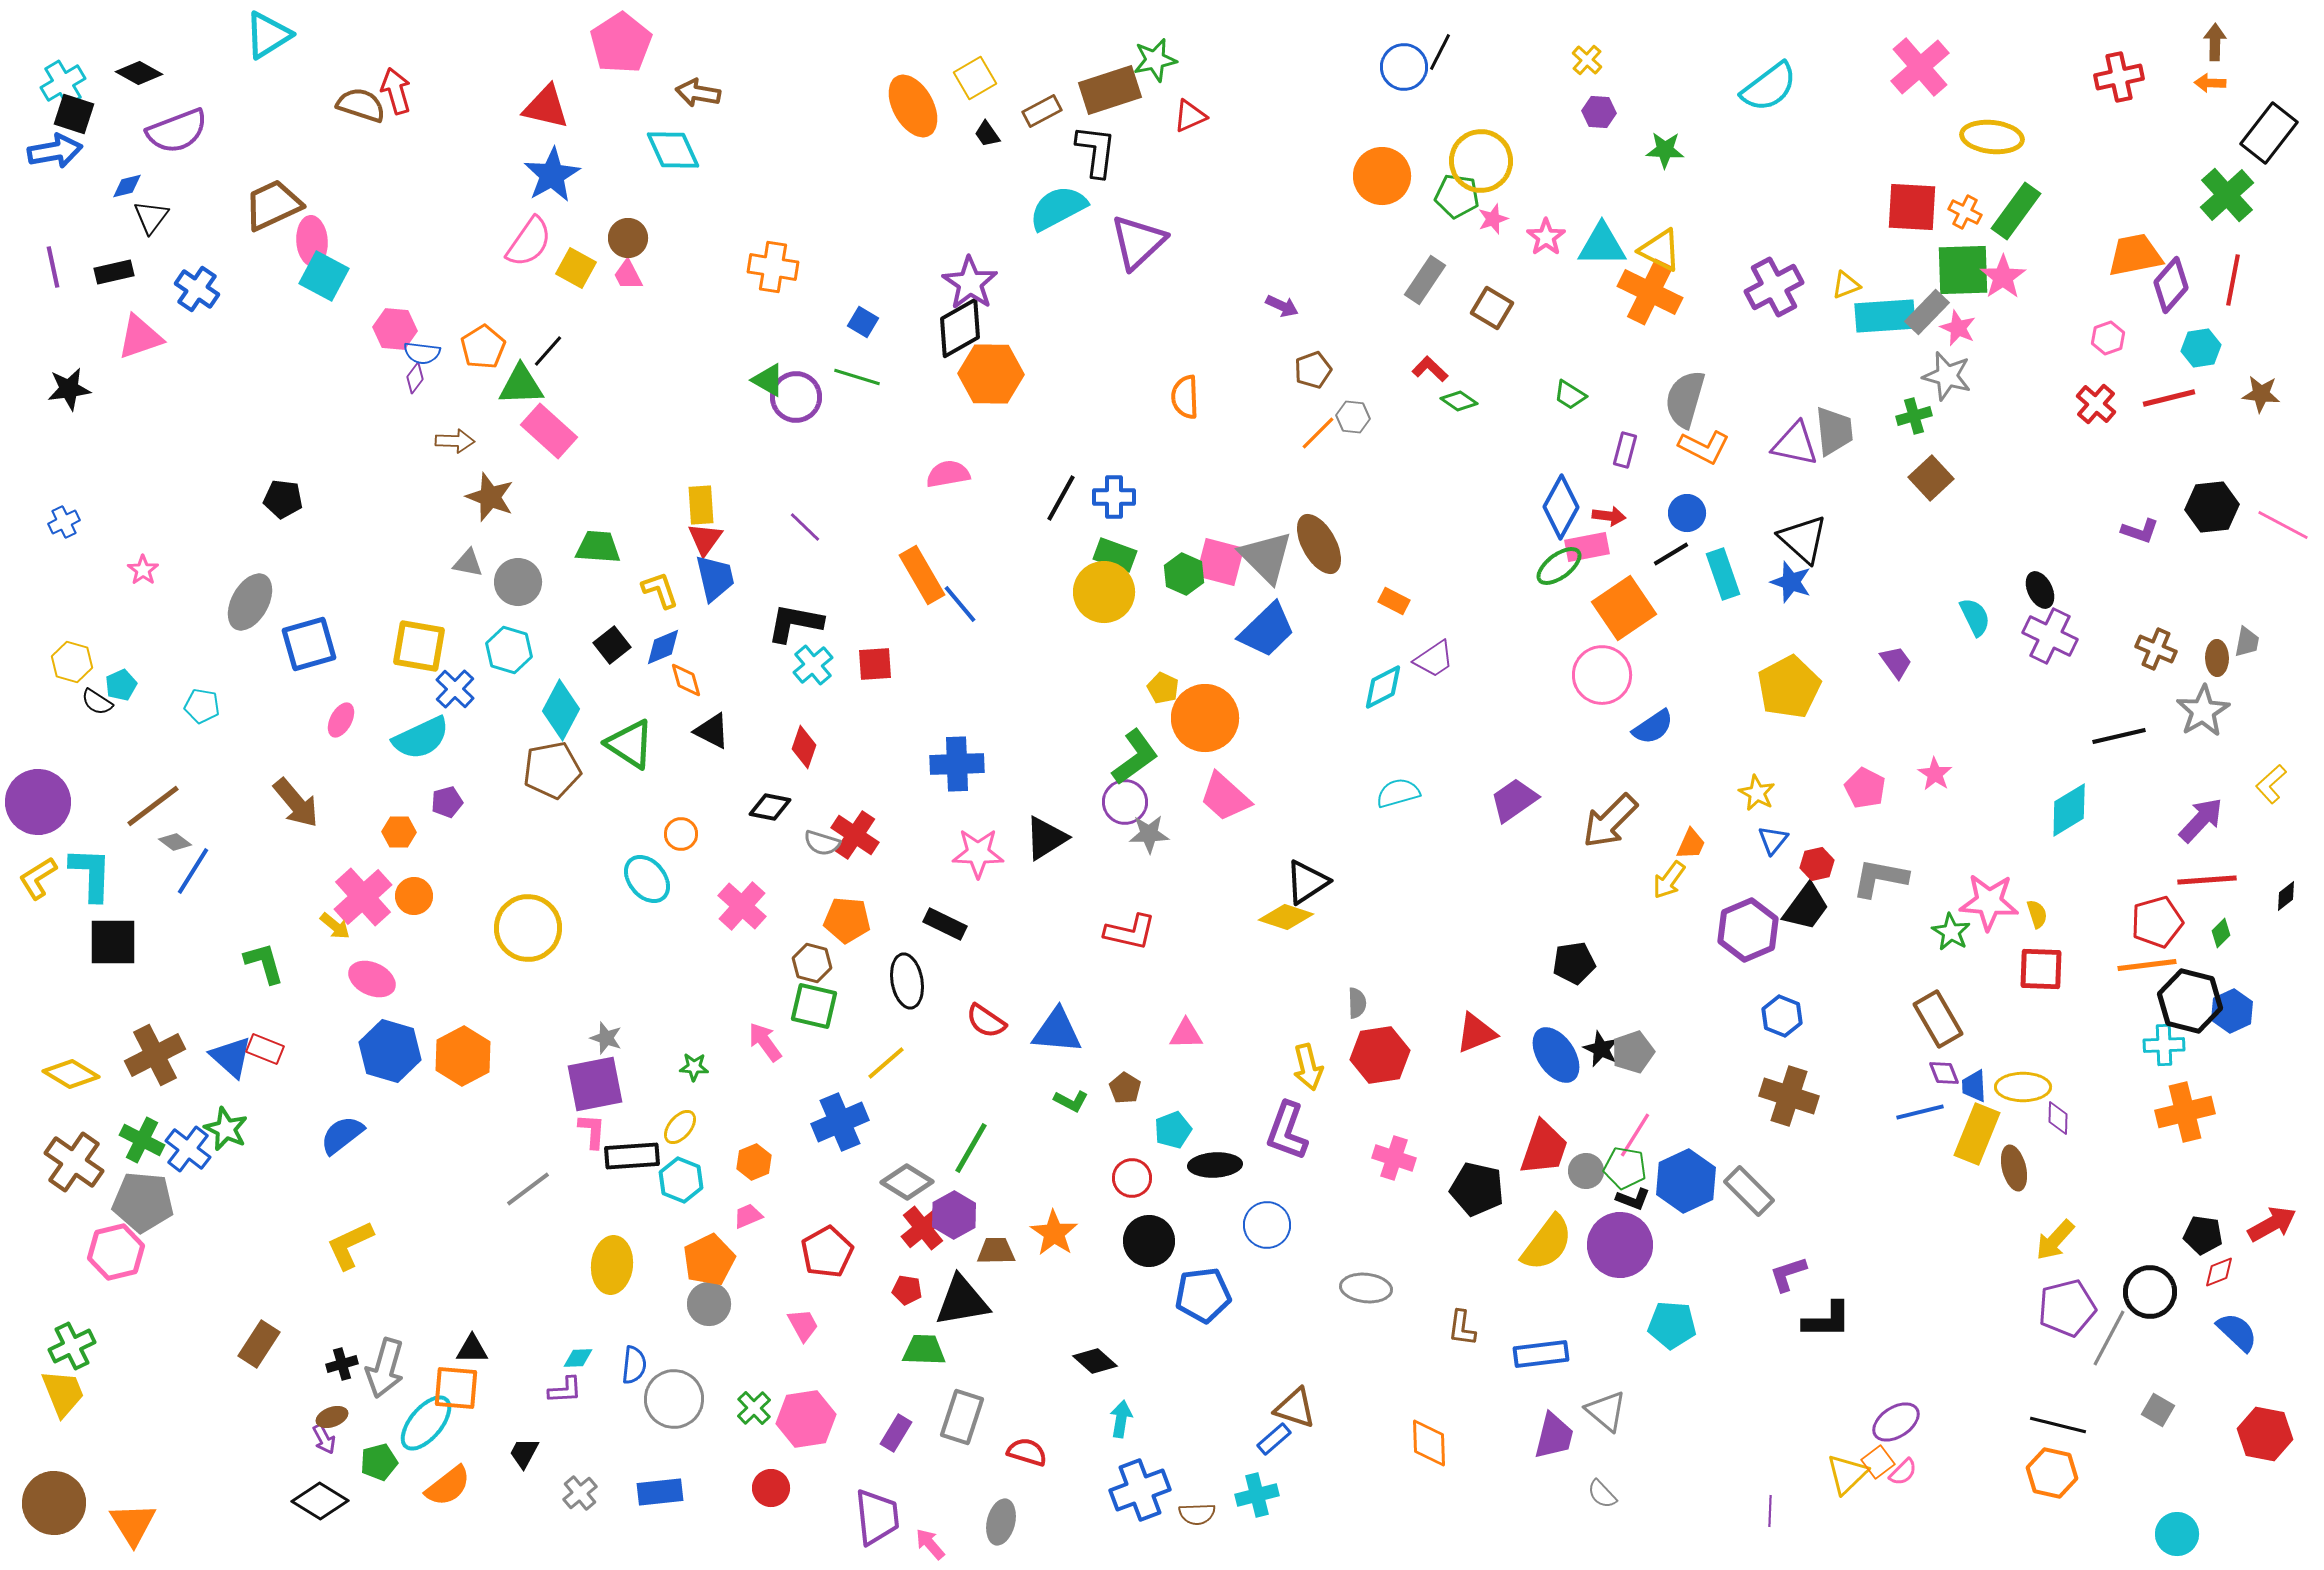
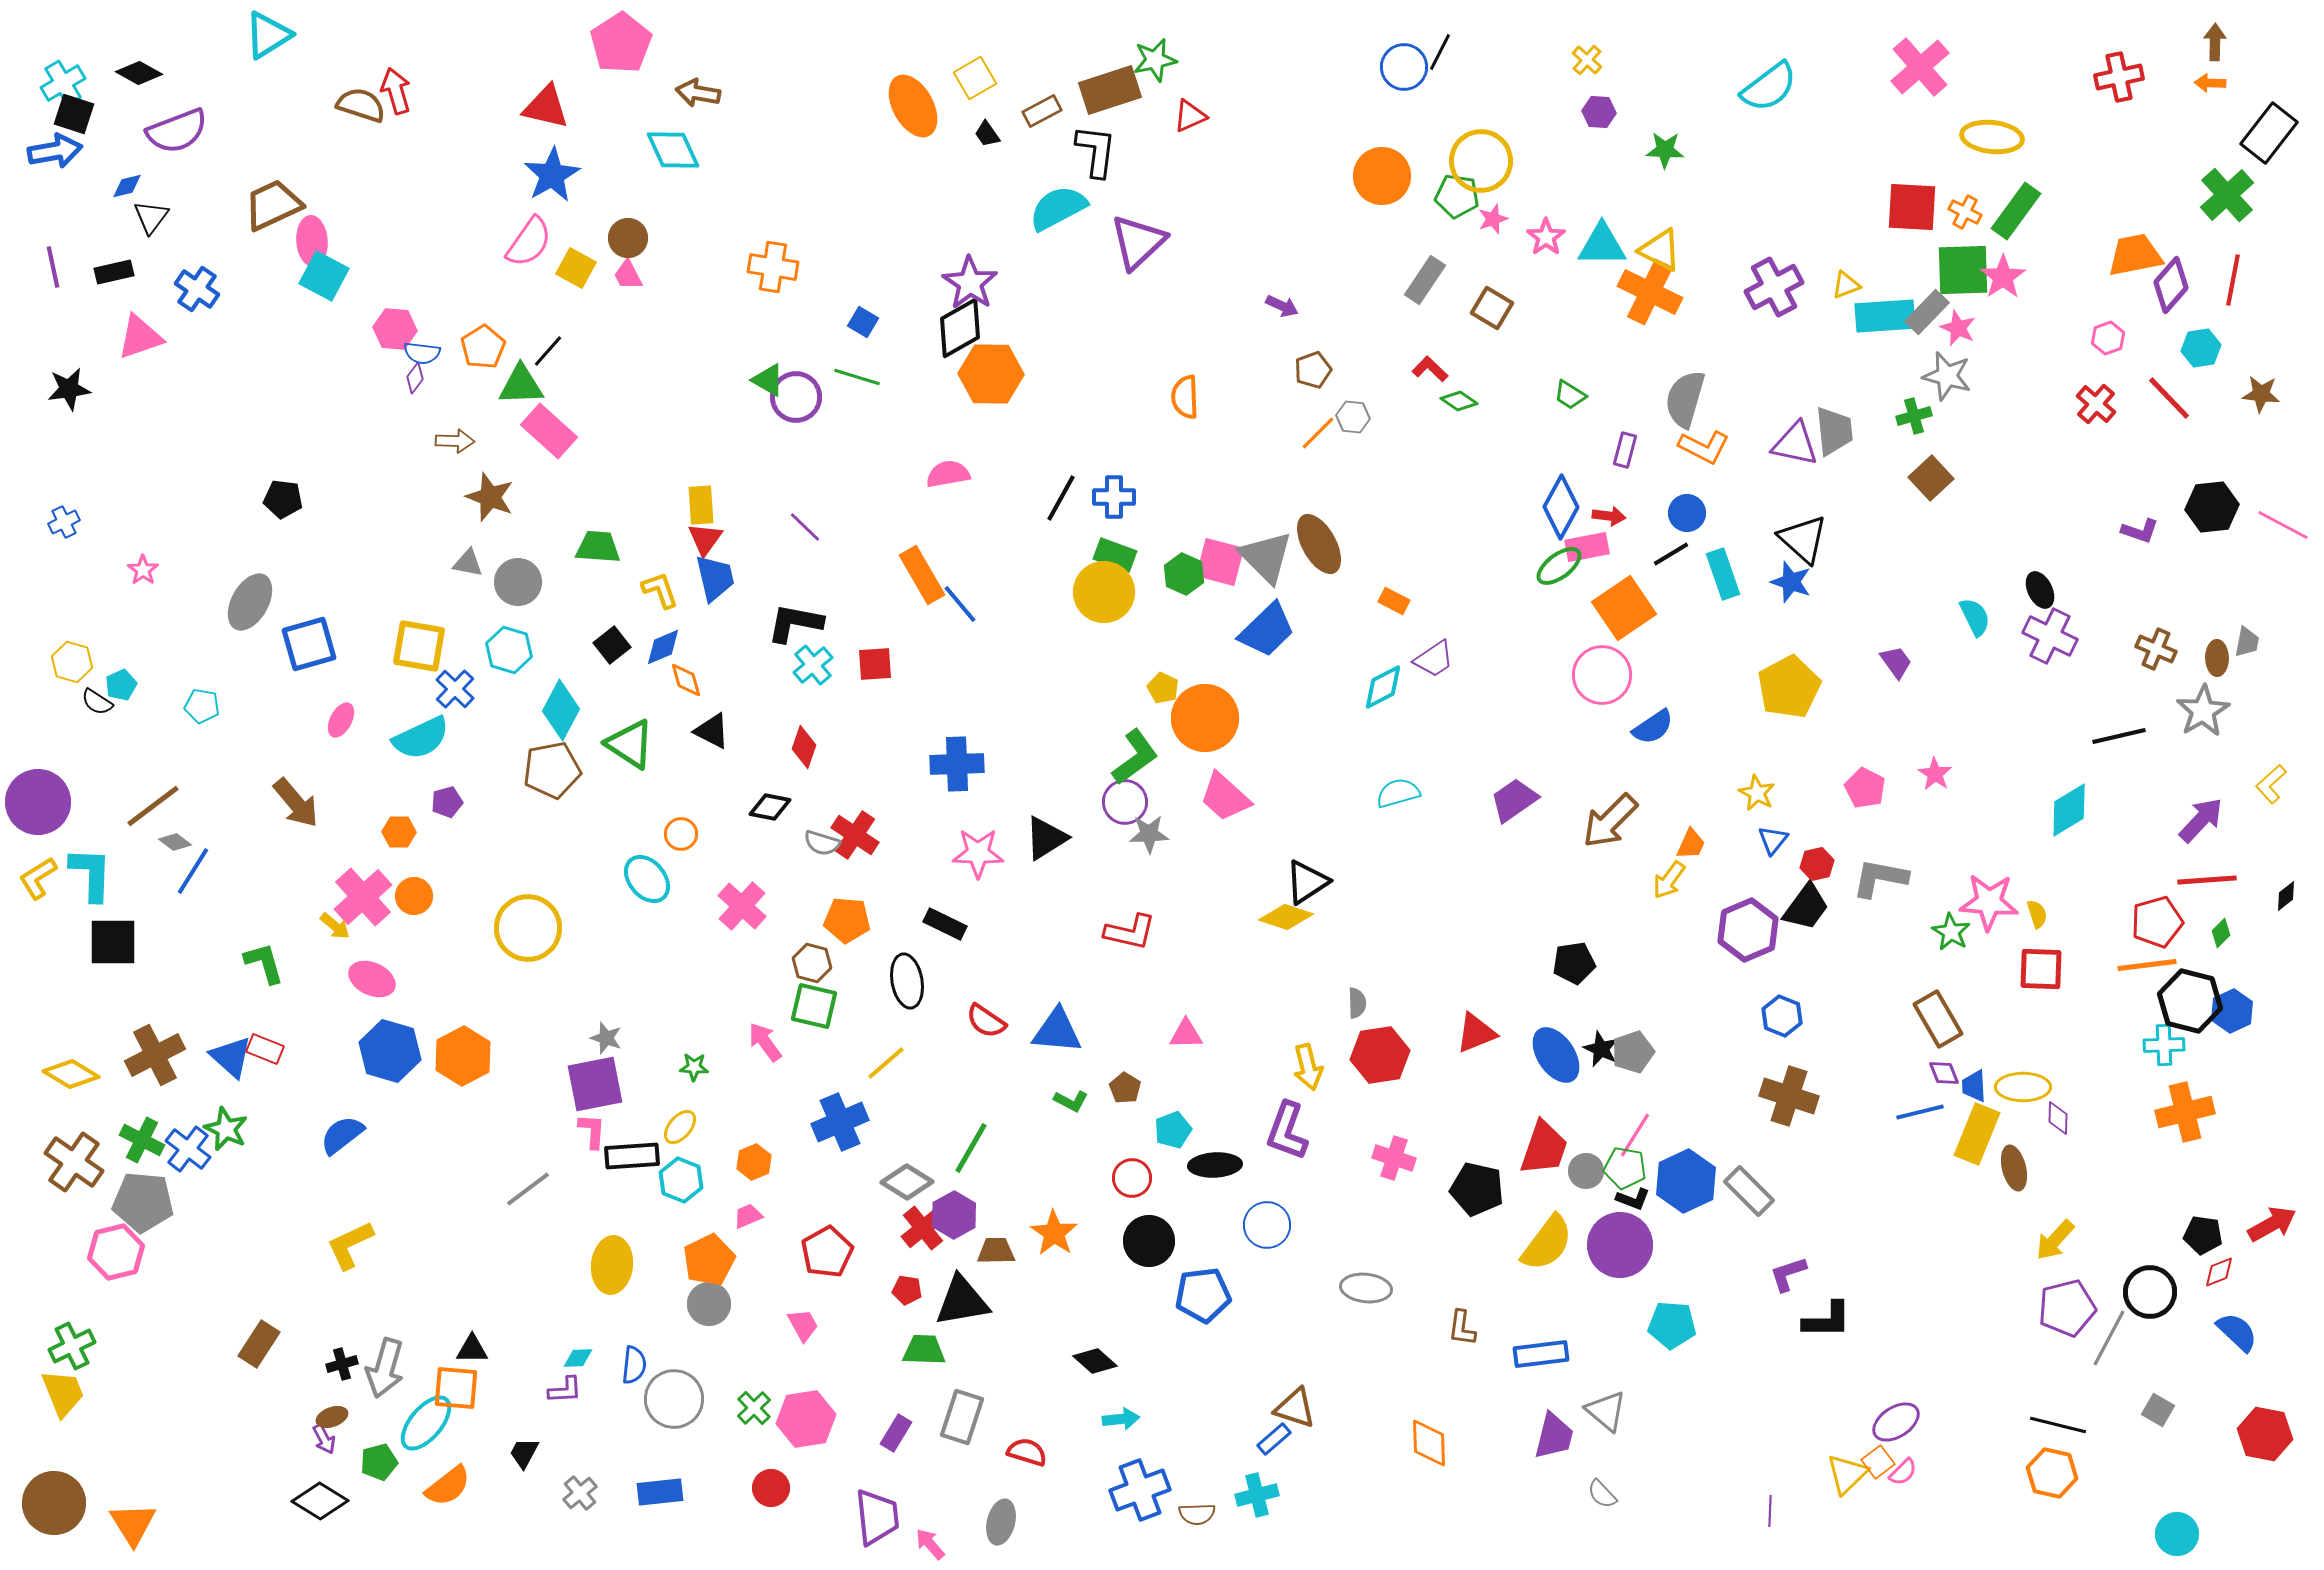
red line at (2169, 398): rotated 60 degrees clockwise
cyan arrow at (1121, 1419): rotated 75 degrees clockwise
